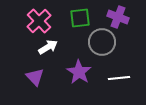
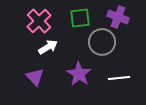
purple star: moved 2 px down
